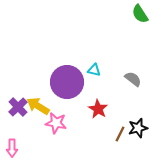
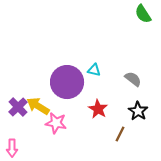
green semicircle: moved 3 px right
black star: moved 17 px up; rotated 24 degrees counterclockwise
